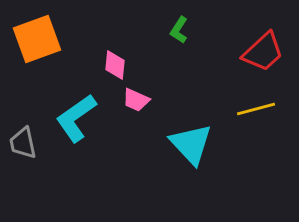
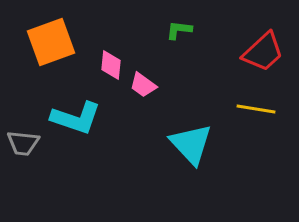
green L-shape: rotated 64 degrees clockwise
orange square: moved 14 px right, 3 px down
pink diamond: moved 4 px left
pink trapezoid: moved 7 px right, 15 px up; rotated 12 degrees clockwise
yellow line: rotated 24 degrees clockwise
cyan L-shape: rotated 126 degrees counterclockwise
gray trapezoid: rotated 72 degrees counterclockwise
